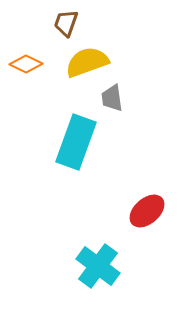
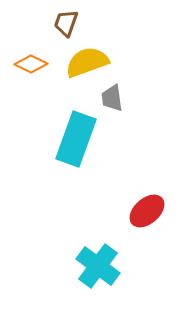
orange diamond: moved 5 px right
cyan rectangle: moved 3 px up
